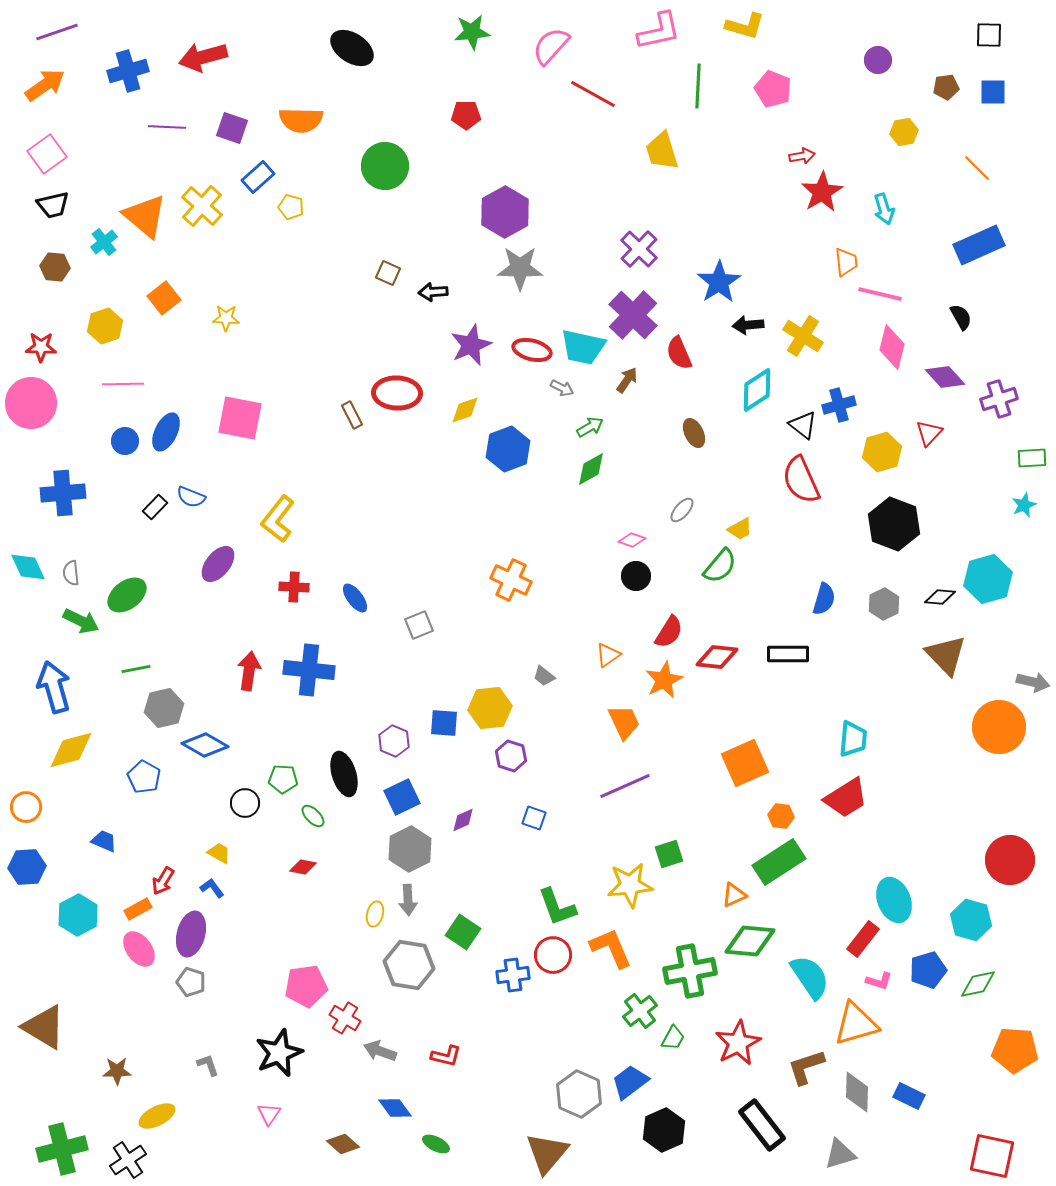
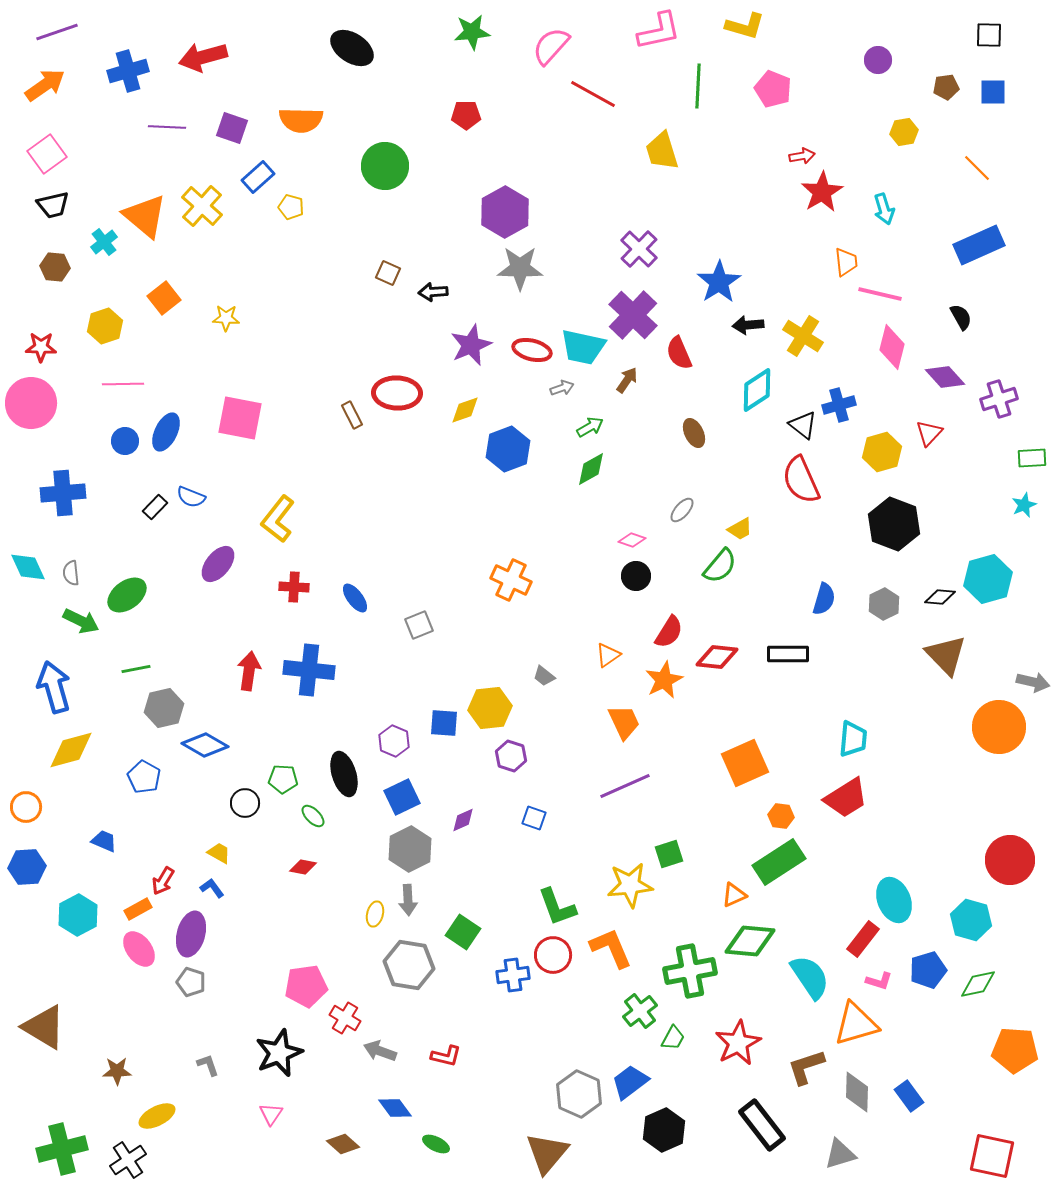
gray arrow at (562, 388): rotated 45 degrees counterclockwise
blue rectangle at (909, 1096): rotated 28 degrees clockwise
pink triangle at (269, 1114): moved 2 px right
